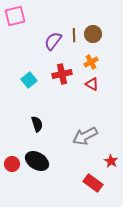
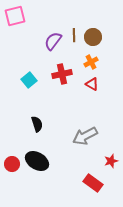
brown circle: moved 3 px down
red star: rotated 24 degrees clockwise
